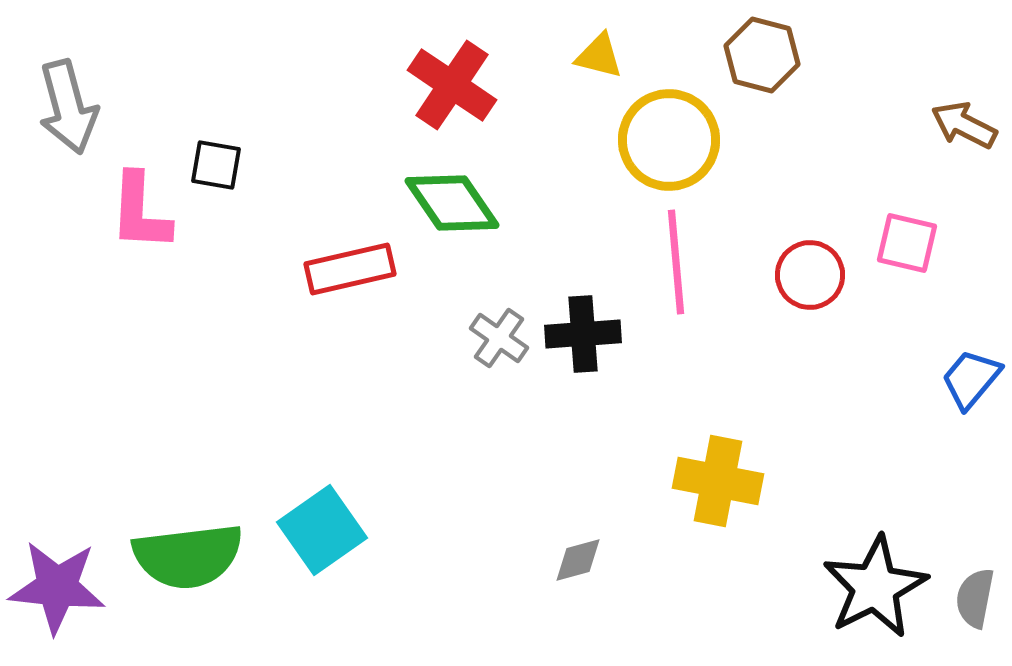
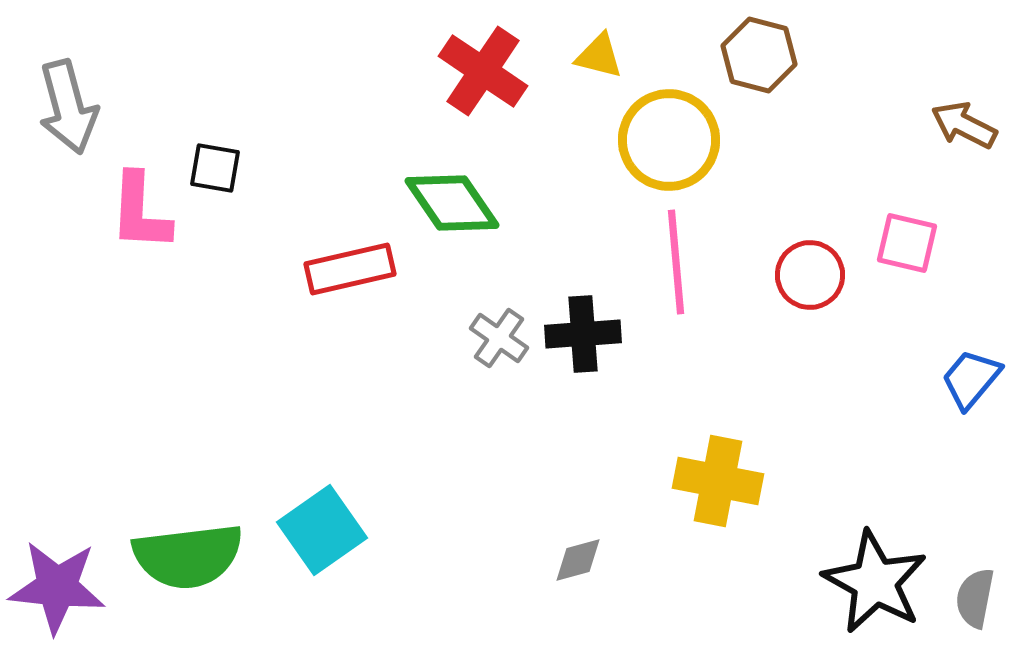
brown hexagon: moved 3 px left
red cross: moved 31 px right, 14 px up
black square: moved 1 px left, 3 px down
black star: moved 5 px up; rotated 16 degrees counterclockwise
